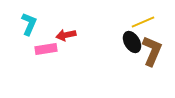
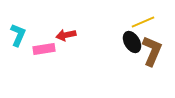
cyan L-shape: moved 11 px left, 11 px down
pink rectangle: moved 2 px left
